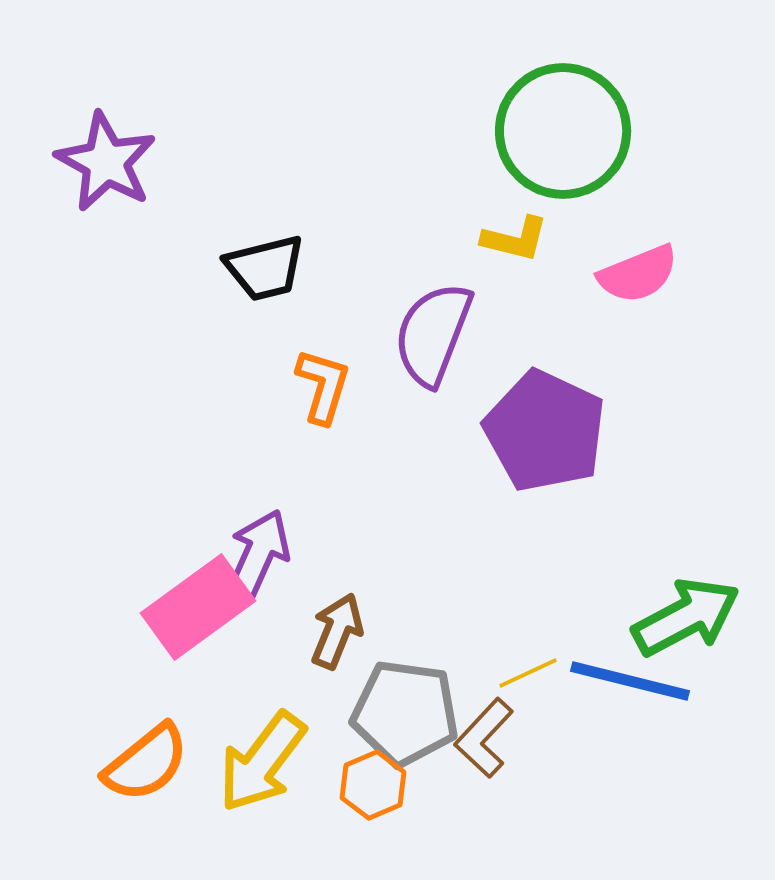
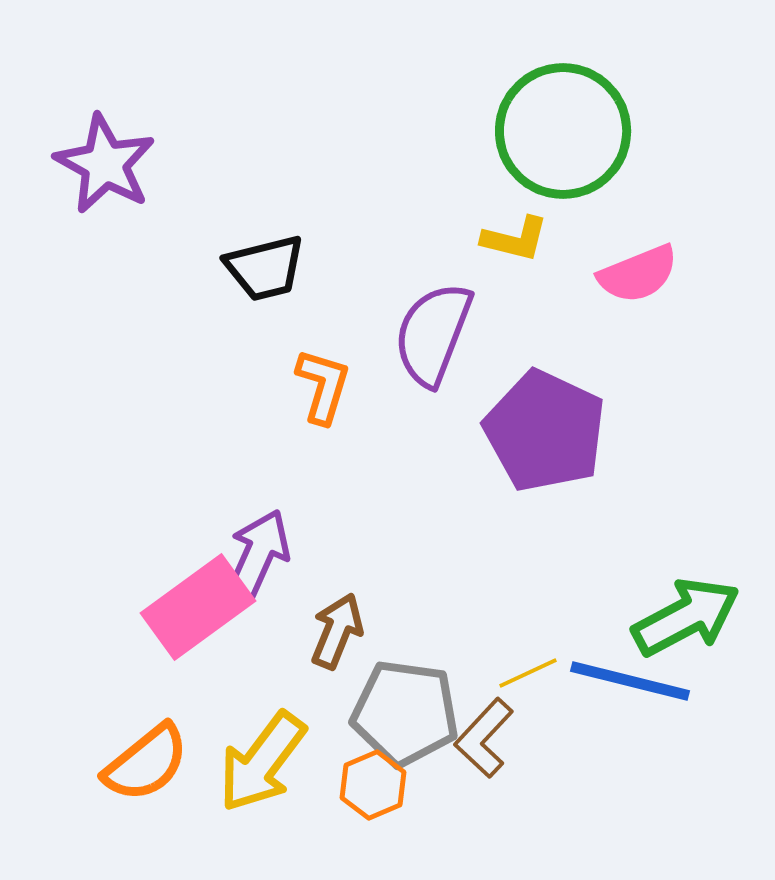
purple star: moved 1 px left, 2 px down
